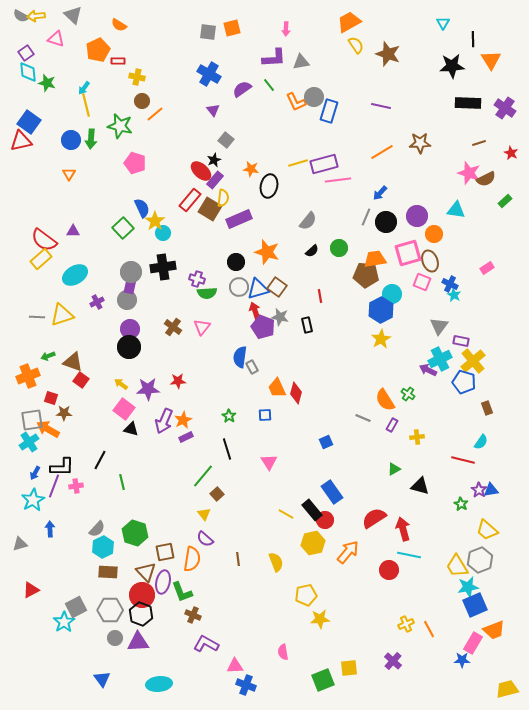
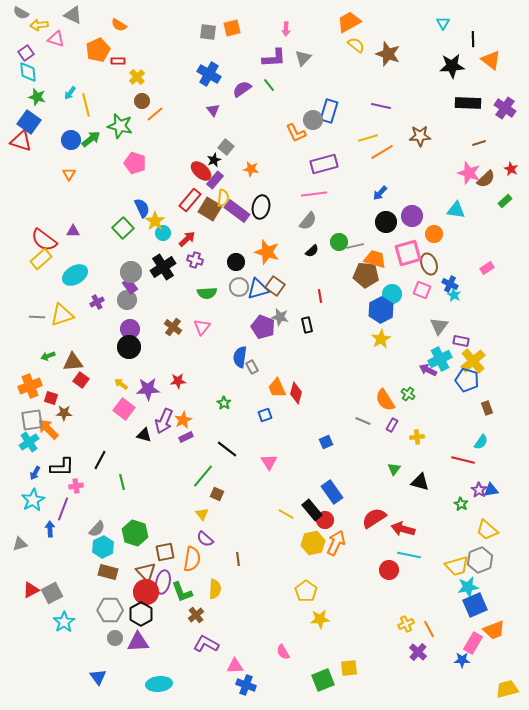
gray triangle at (73, 15): rotated 18 degrees counterclockwise
gray semicircle at (21, 16): moved 3 px up
yellow arrow at (36, 16): moved 3 px right, 9 px down
yellow semicircle at (356, 45): rotated 18 degrees counterclockwise
orange triangle at (491, 60): rotated 20 degrees counterclockwise
gray triangle at (301, 62): moved 2 px right, 4 px up; rotated 36 degrees counterclockwise
yellow cross at (137, 77): rotated 35 degrees clockwise
green star at (47, 83): moved 10 px left, 14 px down
cyan arrow at (84, 88): moved 14 px left, 5 px down
gray circle at (314, 97): moved 1 px left, 23 px down
orange L-shape at (296, 102): moved 31 px down
green arrow at (91, 139): rotated 132 degrees counterclockwise
gray square at (226, 140): moved 7 px down
red triangle at (21, 141): rotated 30 degrees clockwise
brown star at (420, 143): moved 7 px up
red star at (511, 153): moved 16 px down
yellow line at (298, 163): moved 70 px right, 25 px up
brown semicircle at (486, 179): rotated 18 degrees counterclockwise
pink line at (338, 180): moved 24 px left, 14 px down
black ellipse at (269, 186): moved 8 px left, 21 px down
purple circle at (417, 216): moved 5 px left
gray line at (366, 217): moved 11 px left, 29 px down; rotated 54 degrees clockwise
purple rectangle at (239, 219): moved 2 px left, 8 px up; rotated 60 degrees clockwise
green circle at (339, 248): moved 6 px up
orange trapezoid at (375, 259): rotated 25 degrees clockwise
brown ellipse at (430, 261): moved 1 px left, 3 px down
black cross at (163, 267): rotated 25 degrees counterclockwise
purple cross at (197, 279): moved 2 px left, 19 px up
pink square at (422, 282): moved 8 px down
purple rectangle at (130, 286): rotated 49 degrees counterclockwise
brown square at (277, 287): moved 2 px left, 1 px up
red arrow at (255, 311): moved 68 px left, 72 px up; rotated 66 degrees clockwise
brown triangle at (73, 362): rotated 25 degrees counterclockwise
orange cross at (28, 376): moved 2 px right, 10 px down
blue pentagon at (464, 382): moved 3 px right, 2 px up
blue square at (265, 415): rotated 16 degrees counterclockwise
green star at (229, 416): moved 5 px left, 13 px up
gray line at (363, 418): moved 3 px down
orange arrow at (48, 429): rotated 15 degrees clockwise
black triangle at (131, 429): moved 13 px right, 6 px down
black line at (227, 449): rotated 35 degrees counterclockwise
green triangle at (394, 469): rotated 24 degrees counterclockwise
purple line at (54, 486): moved 9 px right, 23 px down
black triangle at (420, 486): moved 4 px up
brown square at (217, 494): rotated 24 degrees counterclockwise
yellow triangle at (204, 514): moved 2 px left
red arrow at (403, 529): rotated 60 degrees counterclockwise
orange arrow at (348, 552): moved 12 px left, 9 px up; rotated 15 degrees counterclockwise
yellow semicircle at (276, 562): moved 61 px left, 27 px down; rotated 24 degrees clockwise
yellow trapezoid at (457, 566): rotated 75 degrees counterclockwise
brown rectangle at (108, 572): rotated 12 degrees clockwise
red circle at (142, 595): moved 4 px right, 3 px up
yellow pentagon at (306, 595): moved 4 px up; rotated 25 degrees counterclockwise
gray square at (76, 607): moved 24 px left, 14 px up
black hexagon at (141, 614): rotated 10 degrees clockwise
brown cross at (193, 615): moved 3 px right; rotated 28 degrees clockwise
pink semicircle at (283, 652): rotated 21 degrees counterclockwise
purple cross at (393, 661): moved 25 px right, 9 px up
blue triangle at (102, 679): moved 4 px left, 2 px up
